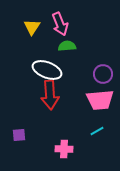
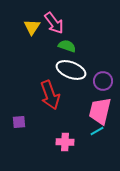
pink arrow: moved 6 px left, 1 px up; rotated 15 degrees counterclockwise
green semicircle: rotated 24 degrees clockwise
white ellipse: moved 24 px right
purple circle: moved 7 px down
red arrow: rotated 16 degrees counterclockwise
pink trapezoid: moved 11 px down; rotated 108 degrees clockwise
purple square: moved 13 px up
pink cross: moved 1 px right, 7 px up
